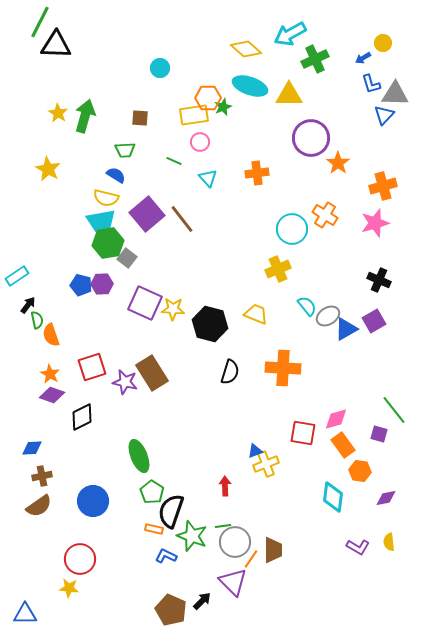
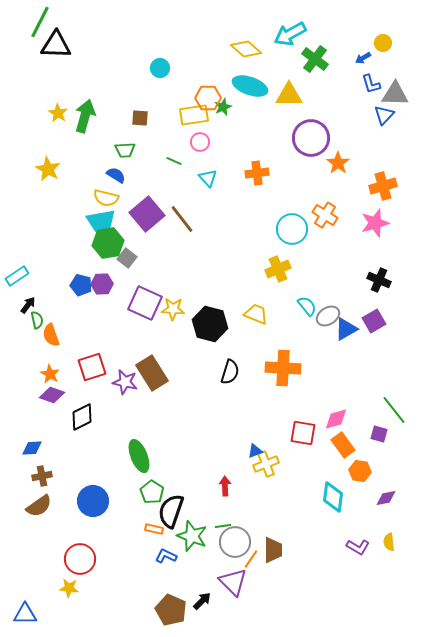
green cross at (315, 59): rotated 28 degrees counterclockwise
